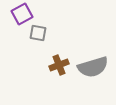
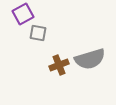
purple square: moved 1 px right
gray semicircle: moved 3 px left, 8 px up
